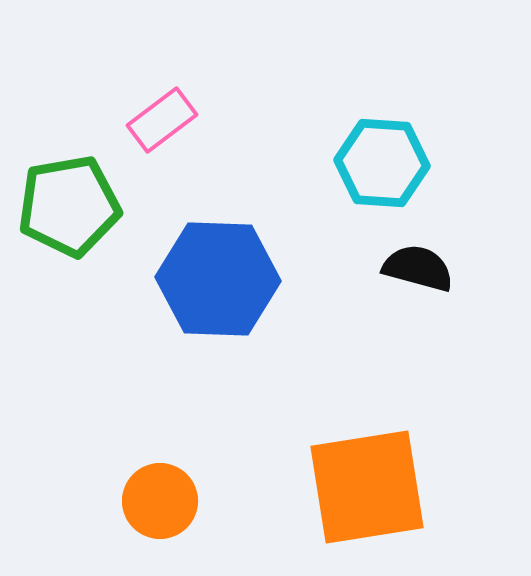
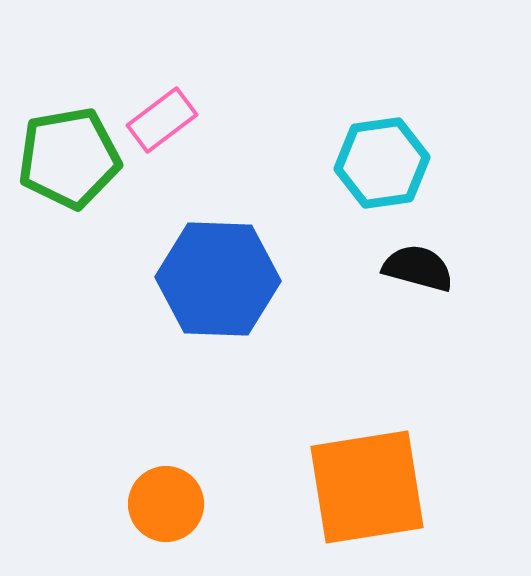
cyan hexagon: rotated 12 degrees counterclockwise
green pentagon: moved 48 px up
orange circle: moved 6 px right, 3 px down
